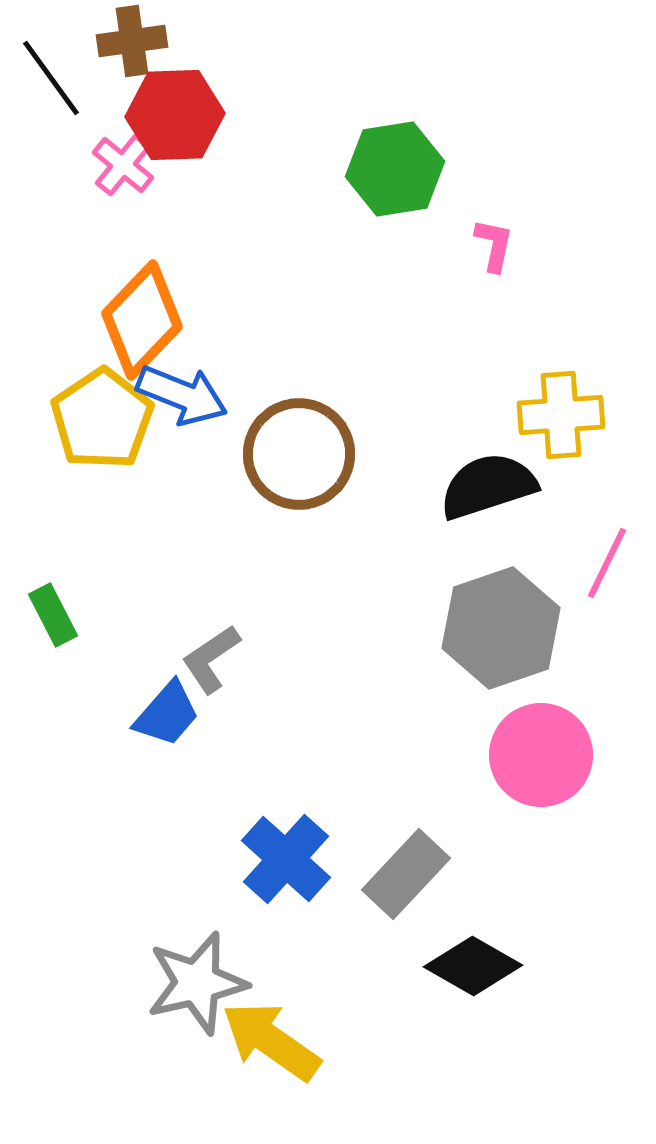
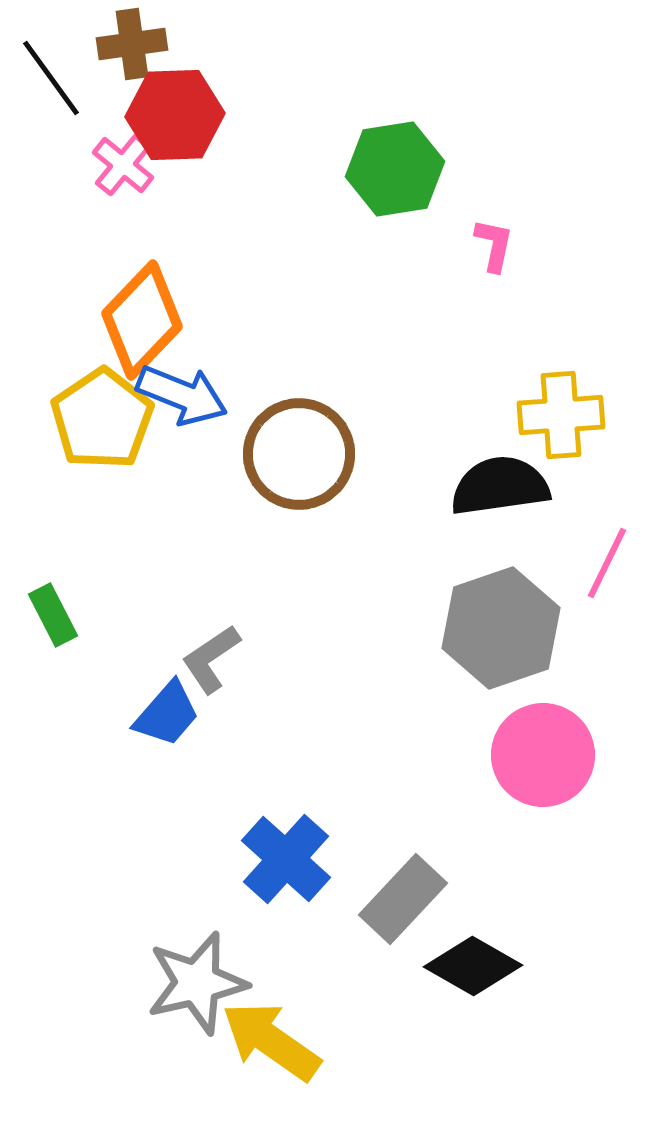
brown cross: moved 3 px down
black semicircle: moved 12 px right; rotated 10 degrees clockwise
pink circle: moved 2 px right
gray rectangle: moved 3 px left, 25 px down
